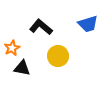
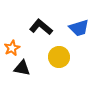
blue trapezoid: moved 9 px left, 4 px down
yellow circle: moved 1 px right, 1 px down
